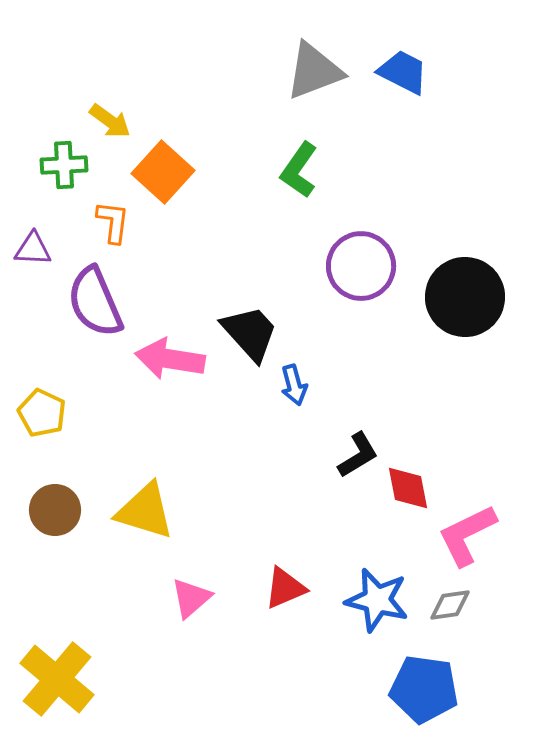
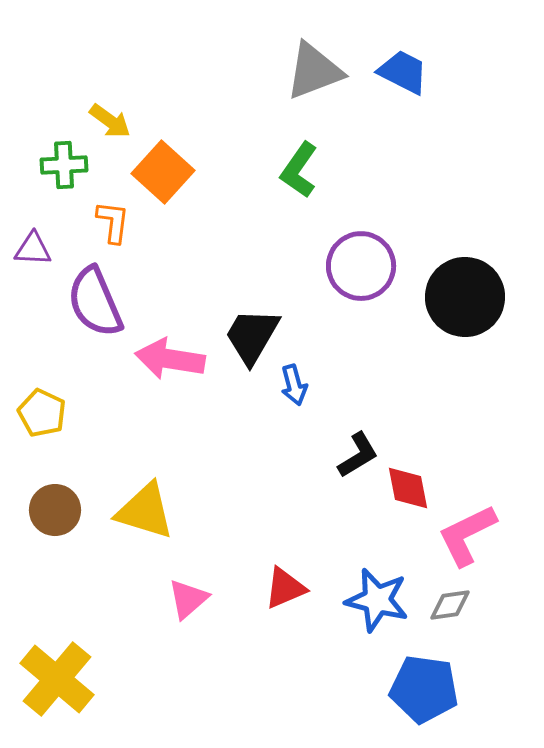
black trapezoid: moved 2 px right, 3 px down; rotated 108 degrees counterclockwise
pink triangle: moved 3 px left, 1 px down
